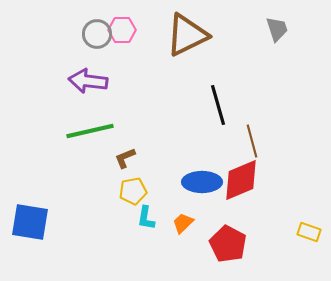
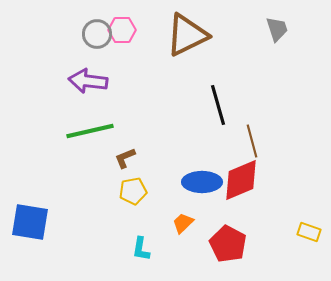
cyan L-shape: moved 5 px left, 31 px down
